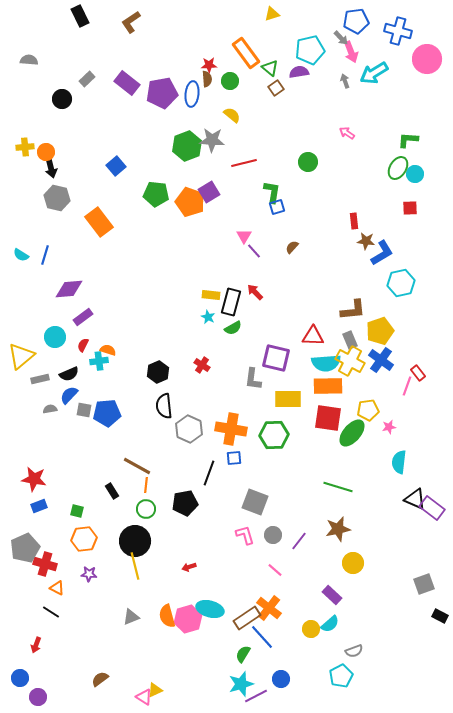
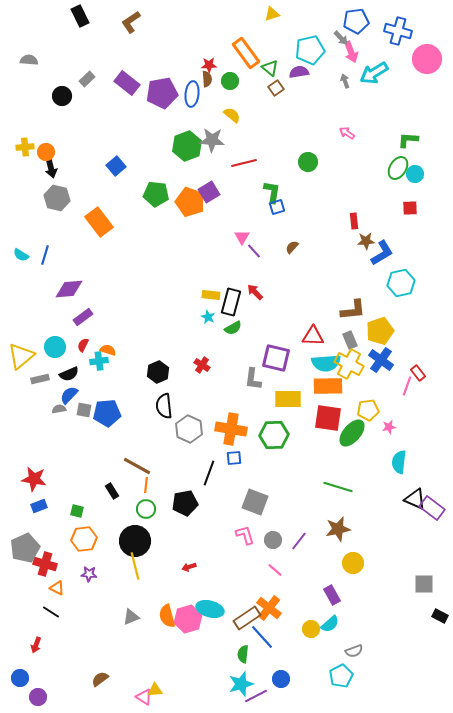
black circle at (62, 99): moved 3 px up
pink triangle at (244, 236): moved 2 px left, 1 px down
brown star at (366, 241): rotated 12 degrees counterclockwise
cyan circle at (55, 337): moved 10 px down
yellow cross at (350, 361): moved 1 px left, 3 px down
gray semicircle at (50, 409): moved 9 px right
gray circle at (273, 535): moved 5 px down
gray square at (424, 584): rotated 20 degrees clockwise
purple rectangle at (332, 595): rotated 18 degrees clockwise
green semicircle at (243, 654): rotated 24 degrees counterclockwise
yellow triangle at (155, 690): rotated 21 degrees clockwise
